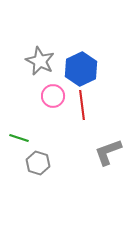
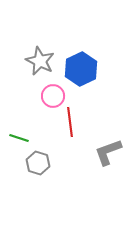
red line: moved 12 px left, 17 px down
